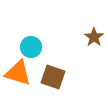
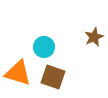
brown star: rotated 12 degrees clockwise
cyan circle: moved 13 px right
